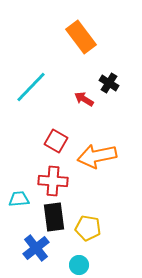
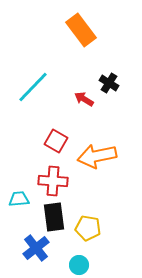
orange rectangle: moved 7 px up
cyan line: moved 2 px right
